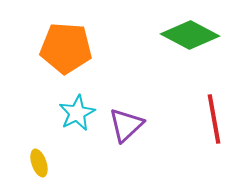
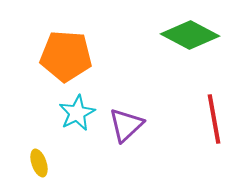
orange pentagon: moved 8 px down
